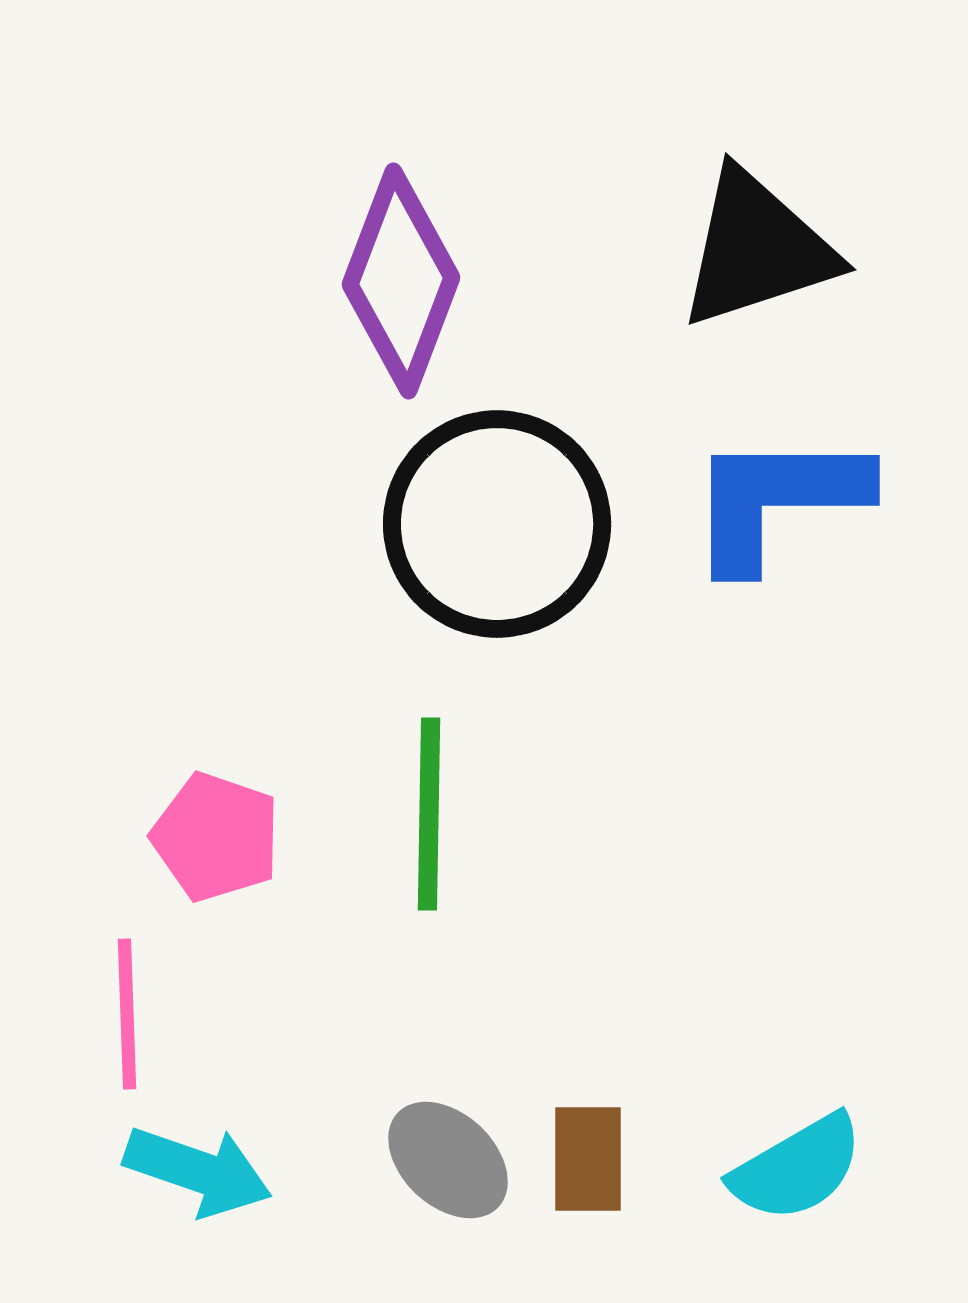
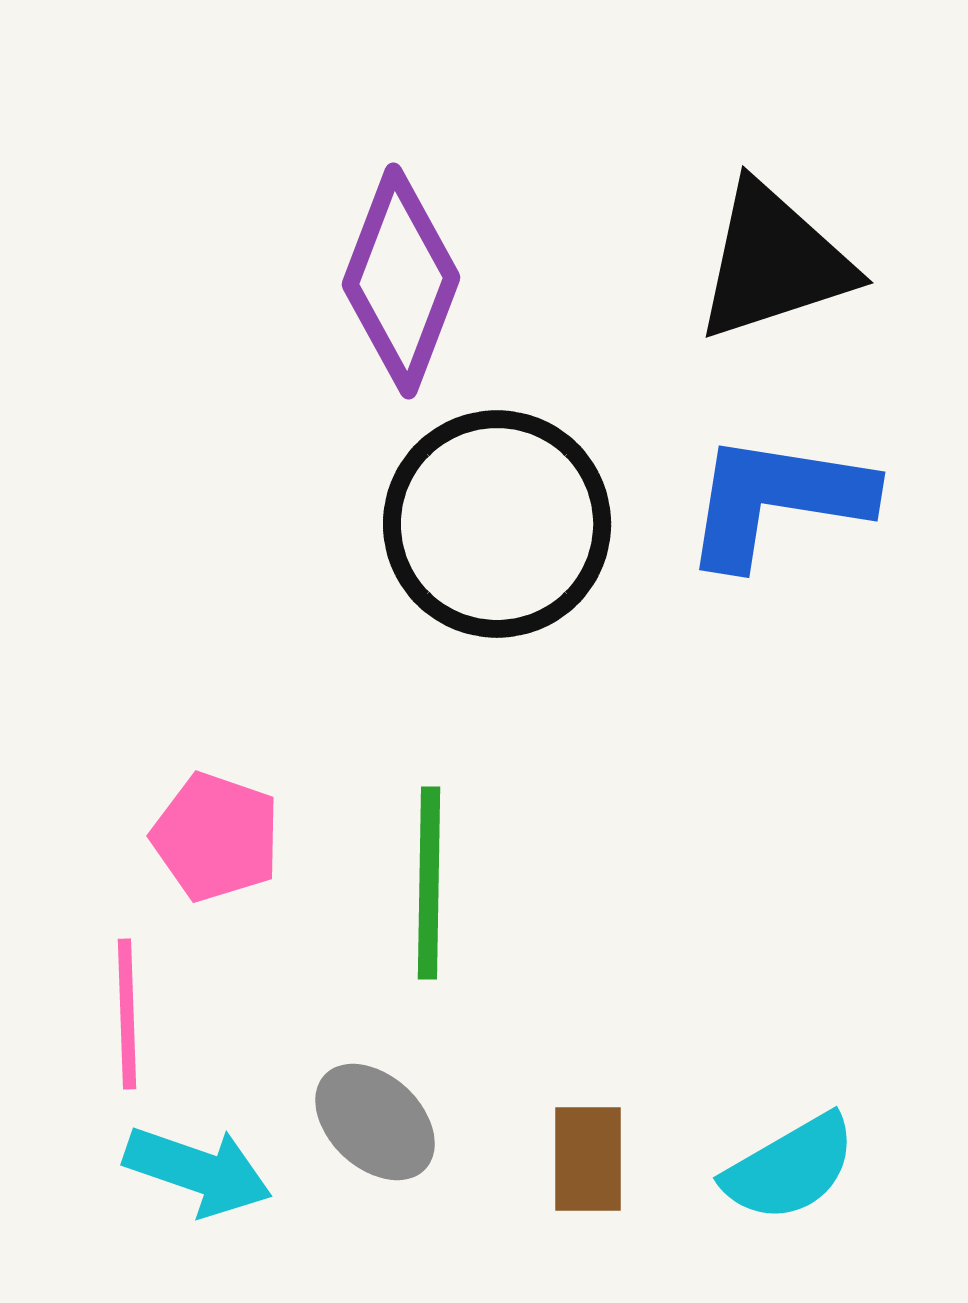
black triangle: moved 17 px right, 13 px down
blue L-shape: rotated 9 degrees clockwise
green line: moved 69 px down
gray ellipse: moved 73 px left, 38 px up
cyan semicircle: moved 7 px left
